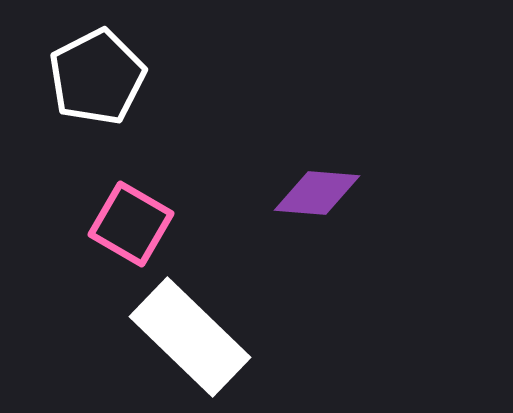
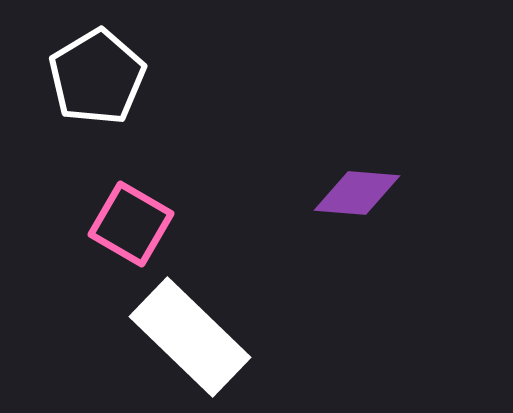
white pentagon: rotated 4 degrees counterclockwise
purple diamond: moved 40 px right
